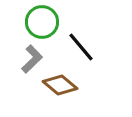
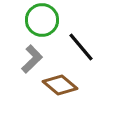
green circle: moved 2 px up
